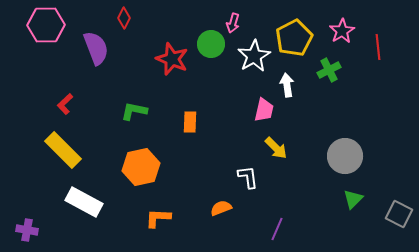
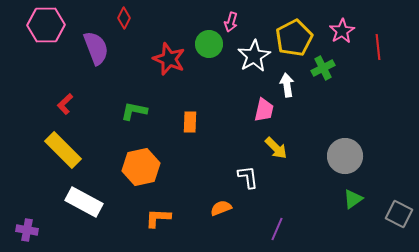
pink arrow: moved 2 px left, 1 px up
green circle: moved 2 px left
red star: moved 3 px left
green cross: moved 6 px left, 2 px up
green triangle: rotated 10 degrees clockwise
